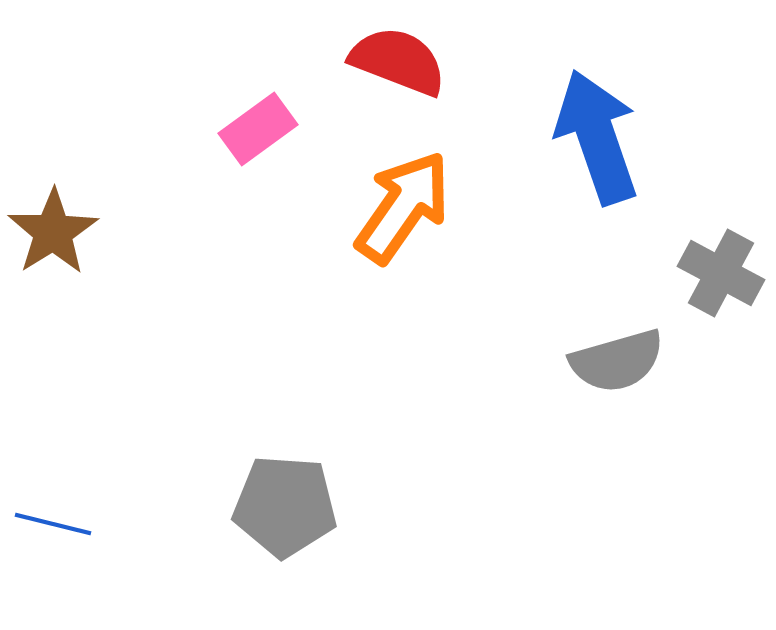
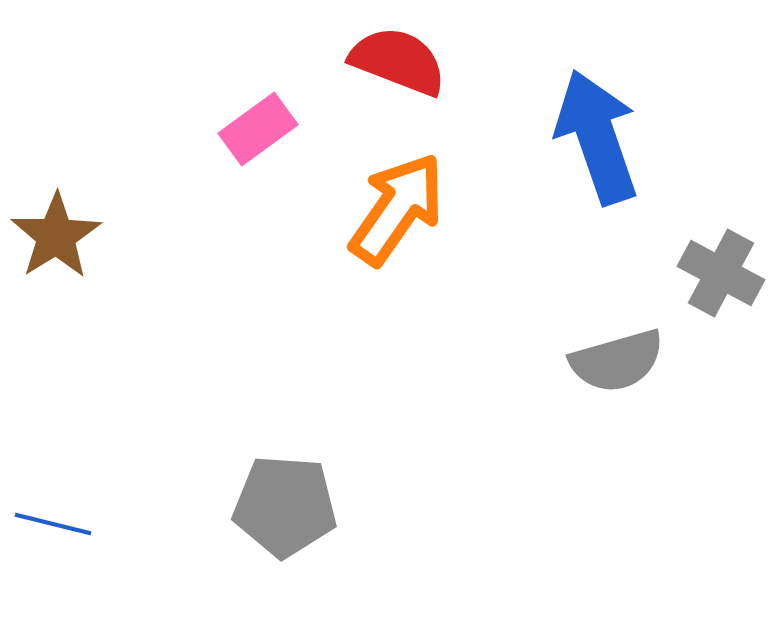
orange arrow: moved 6 px left, 2 px down
brown star: moved 3 px right, 4 px down
